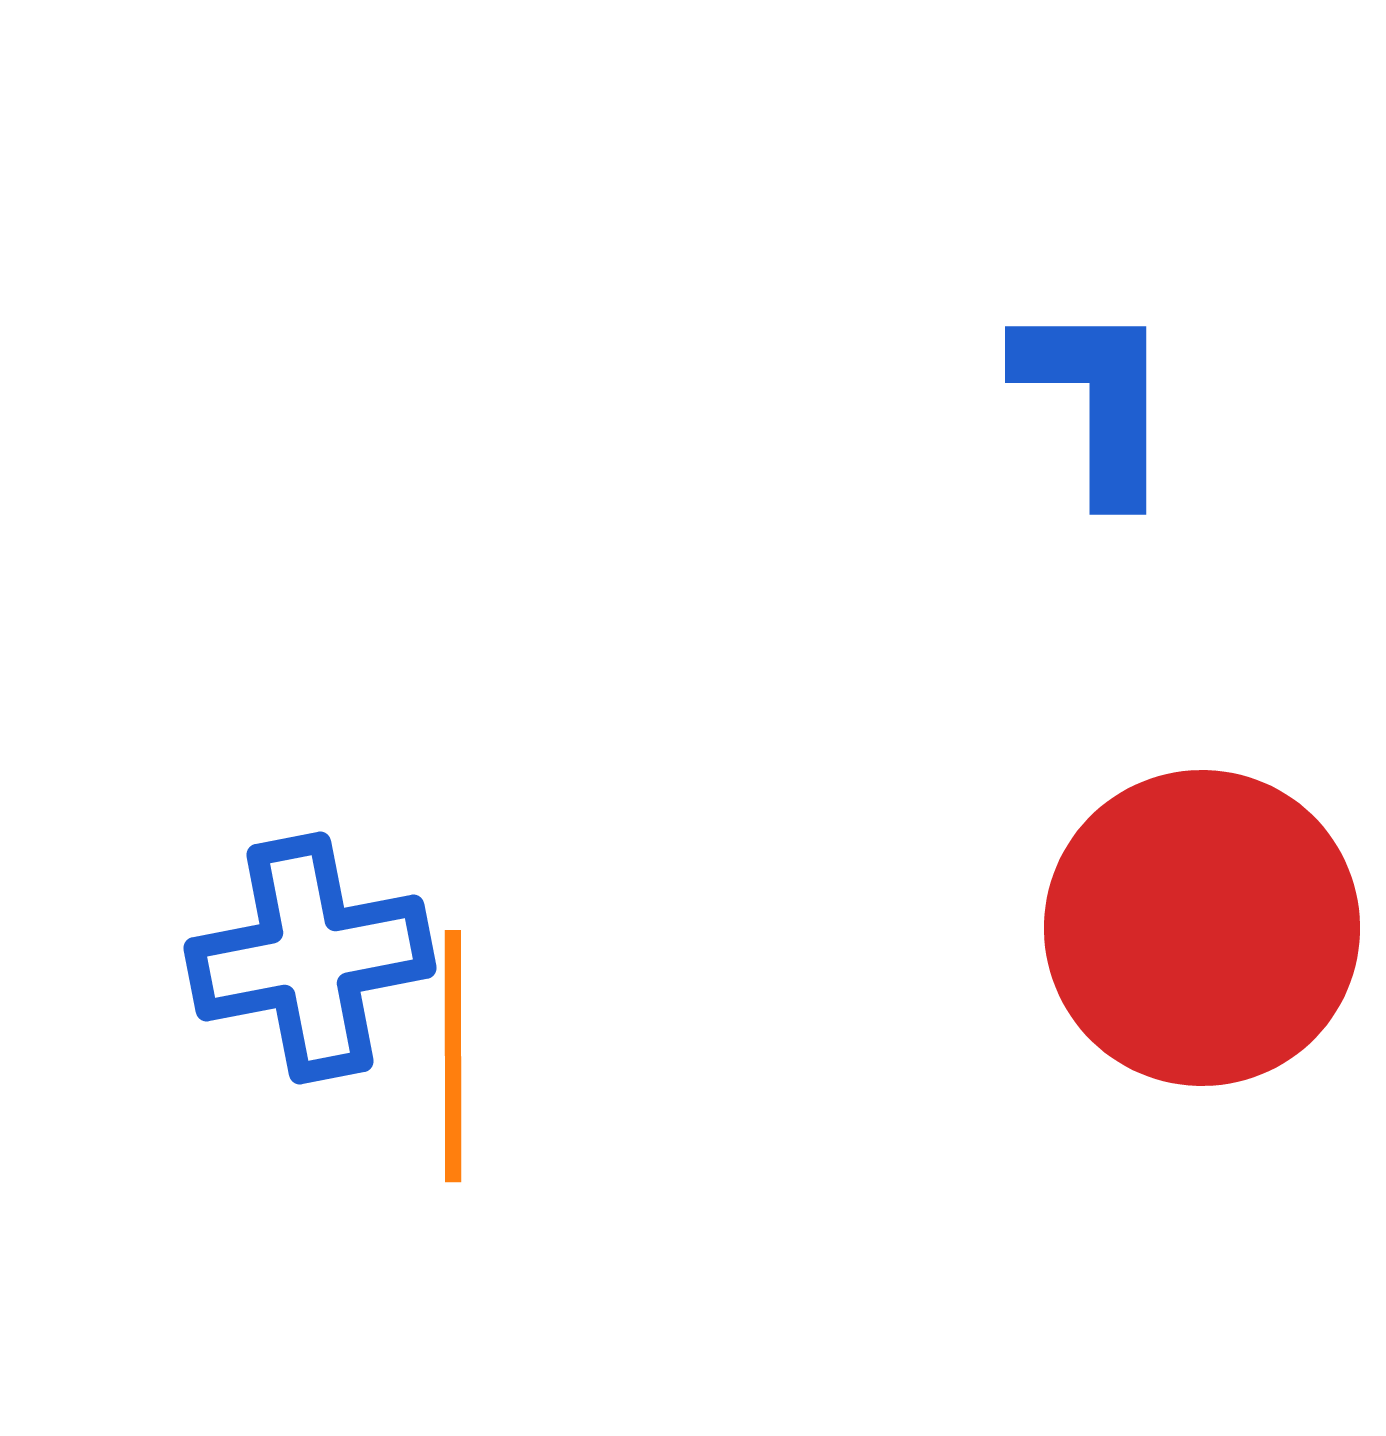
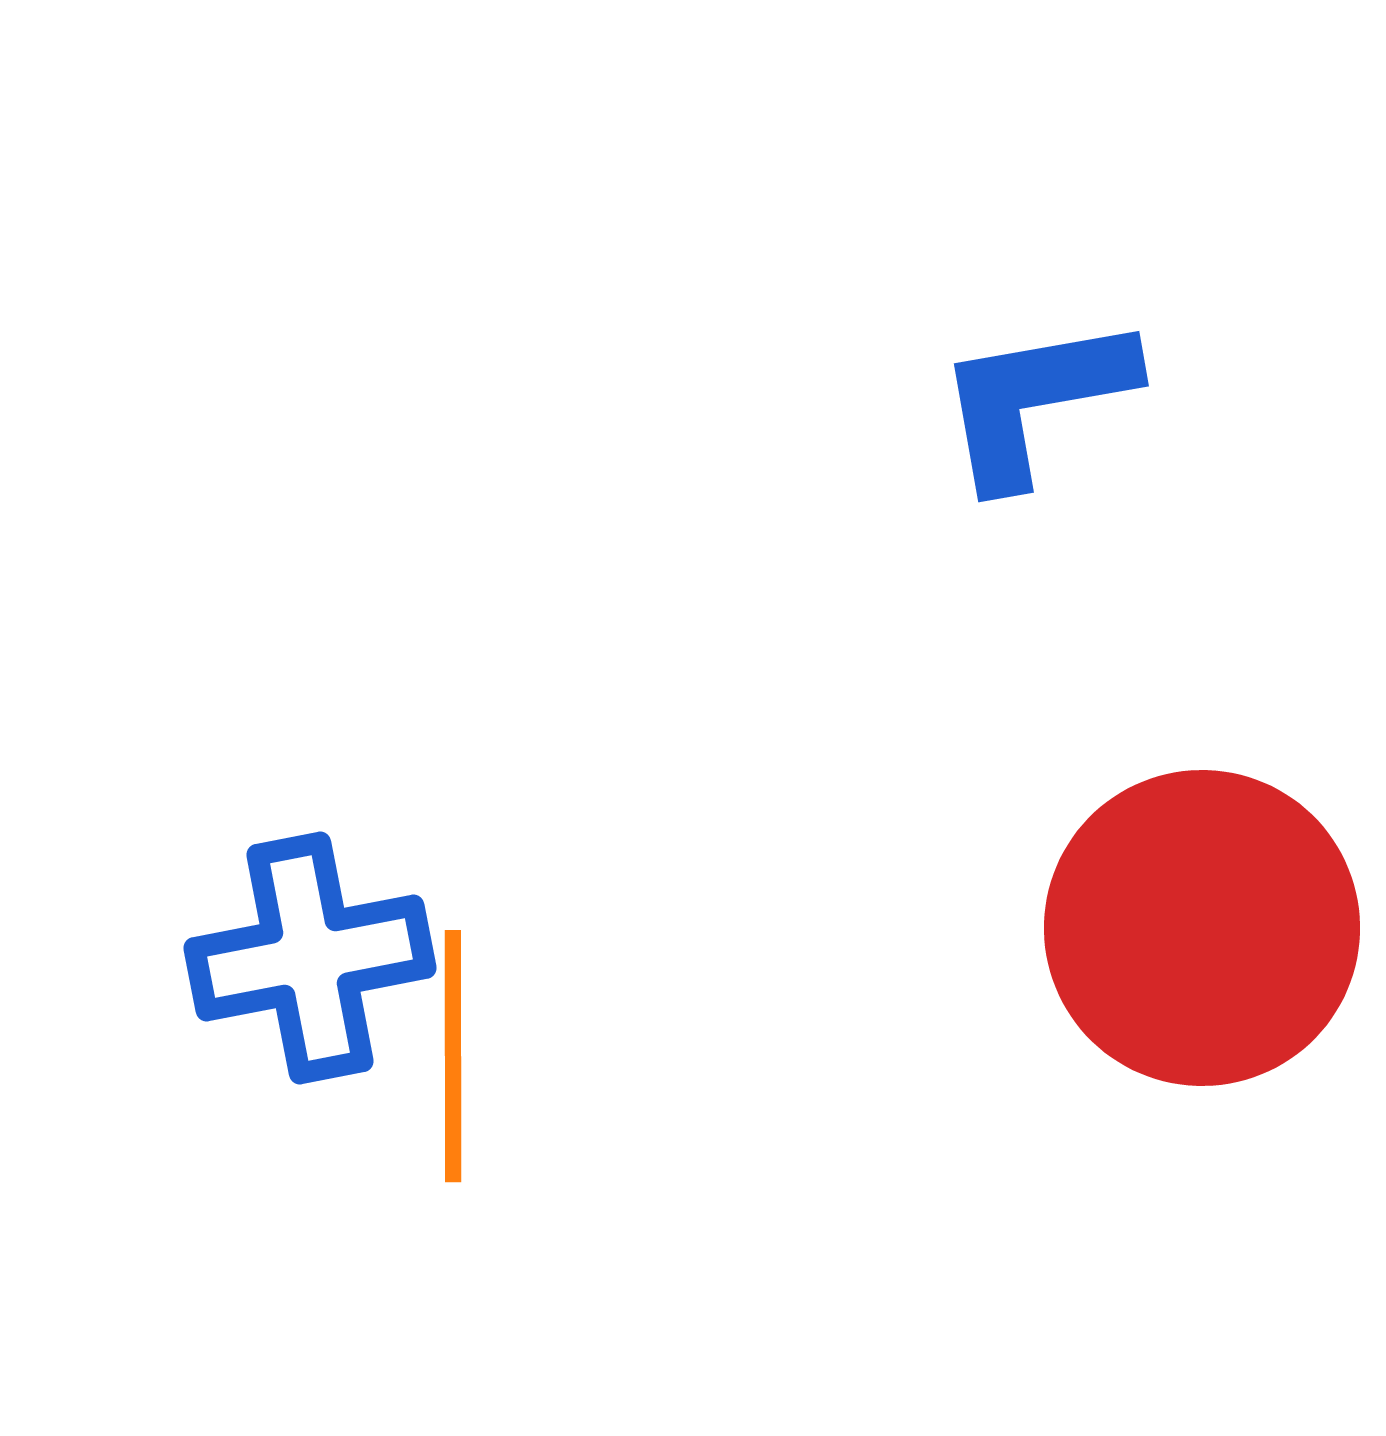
blue L-shape: moved 61 px left; rotated 100 degrees counterclockwise
